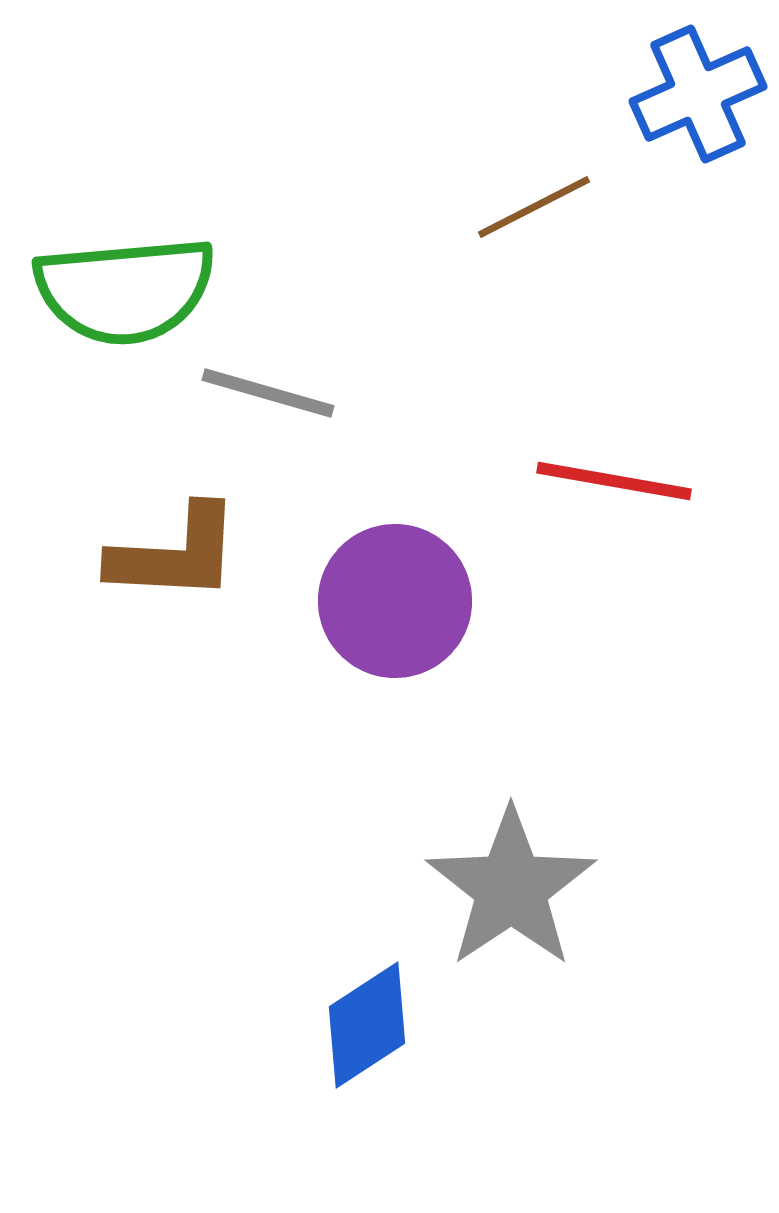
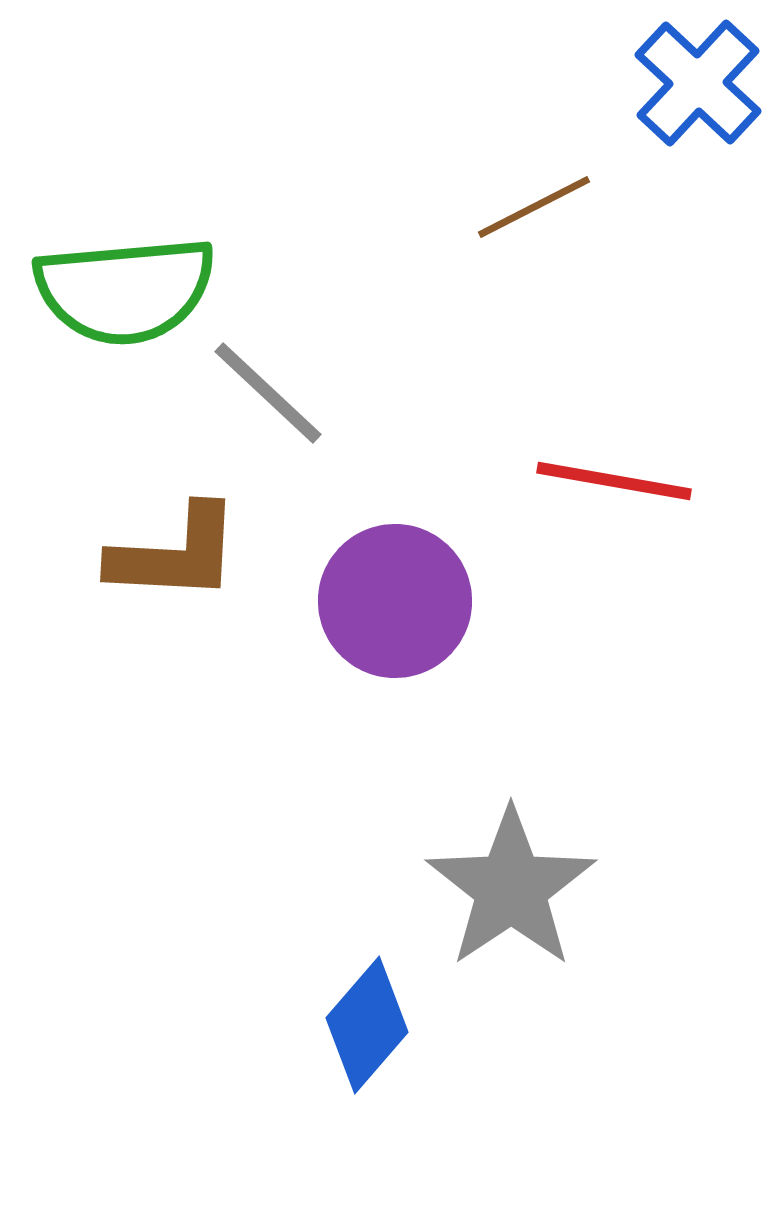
blue cross: moved 11 px up; rotated 23 degrees counterclockwise
gray line: rotated 27 degrees clockwise
blue diamond: rotated 16 degrees counterclockwise
